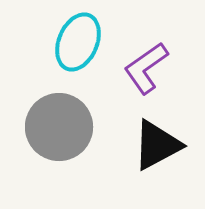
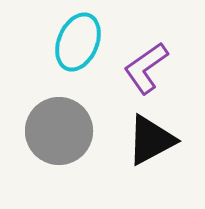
gray circle: moved 4 px down
black triangle: moved 6 px left, 5 px up
